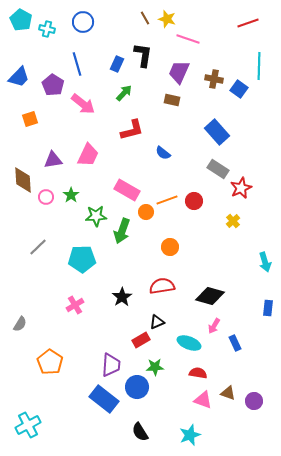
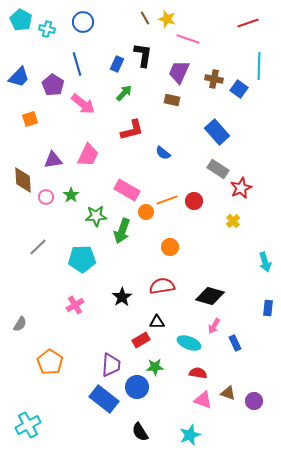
black triangle at (157, 322): rotated 21 degrees clockwise
